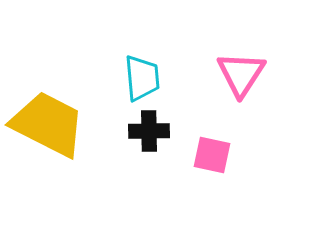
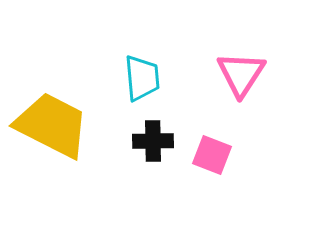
yellow trapezoid: moved 4 px right, 1 px down
black cross: moved 4 px right, 10 px down
pink square: rotated 9 degrees clockwise
